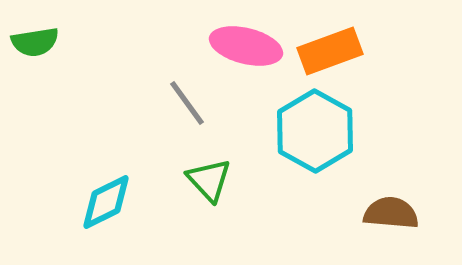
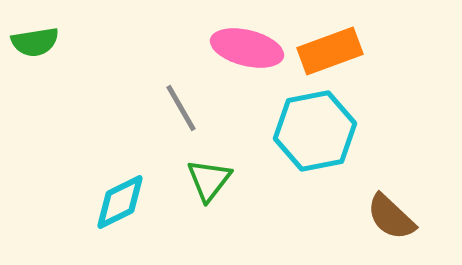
pink ellipse: moved 1 px right, 2 px down
gray line: moved 6 px left, 5 px down; rotated 6 degrees clockwise
cyan hexagon: rotated 20 degrees clockwise
green triangle: rotated 21 degrees clockwise
cyan diamond: moved 14 px right
brown semicircle: moved 4 px down; rotated 142 degrees counterclockwise
